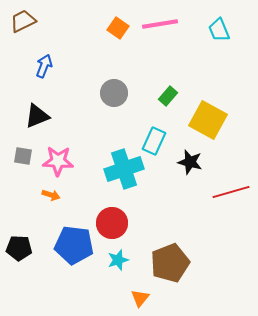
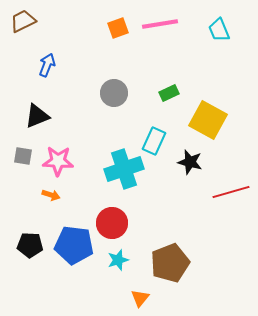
orange square: rotated 35 degrees clockwise
blue arrow: moved 3 px right, 1 px up
green rectangle: moved 1 px right, 3 px up; rotated 24 degrees clockwise
black pentagon: moved 11 px right, 3 px up
